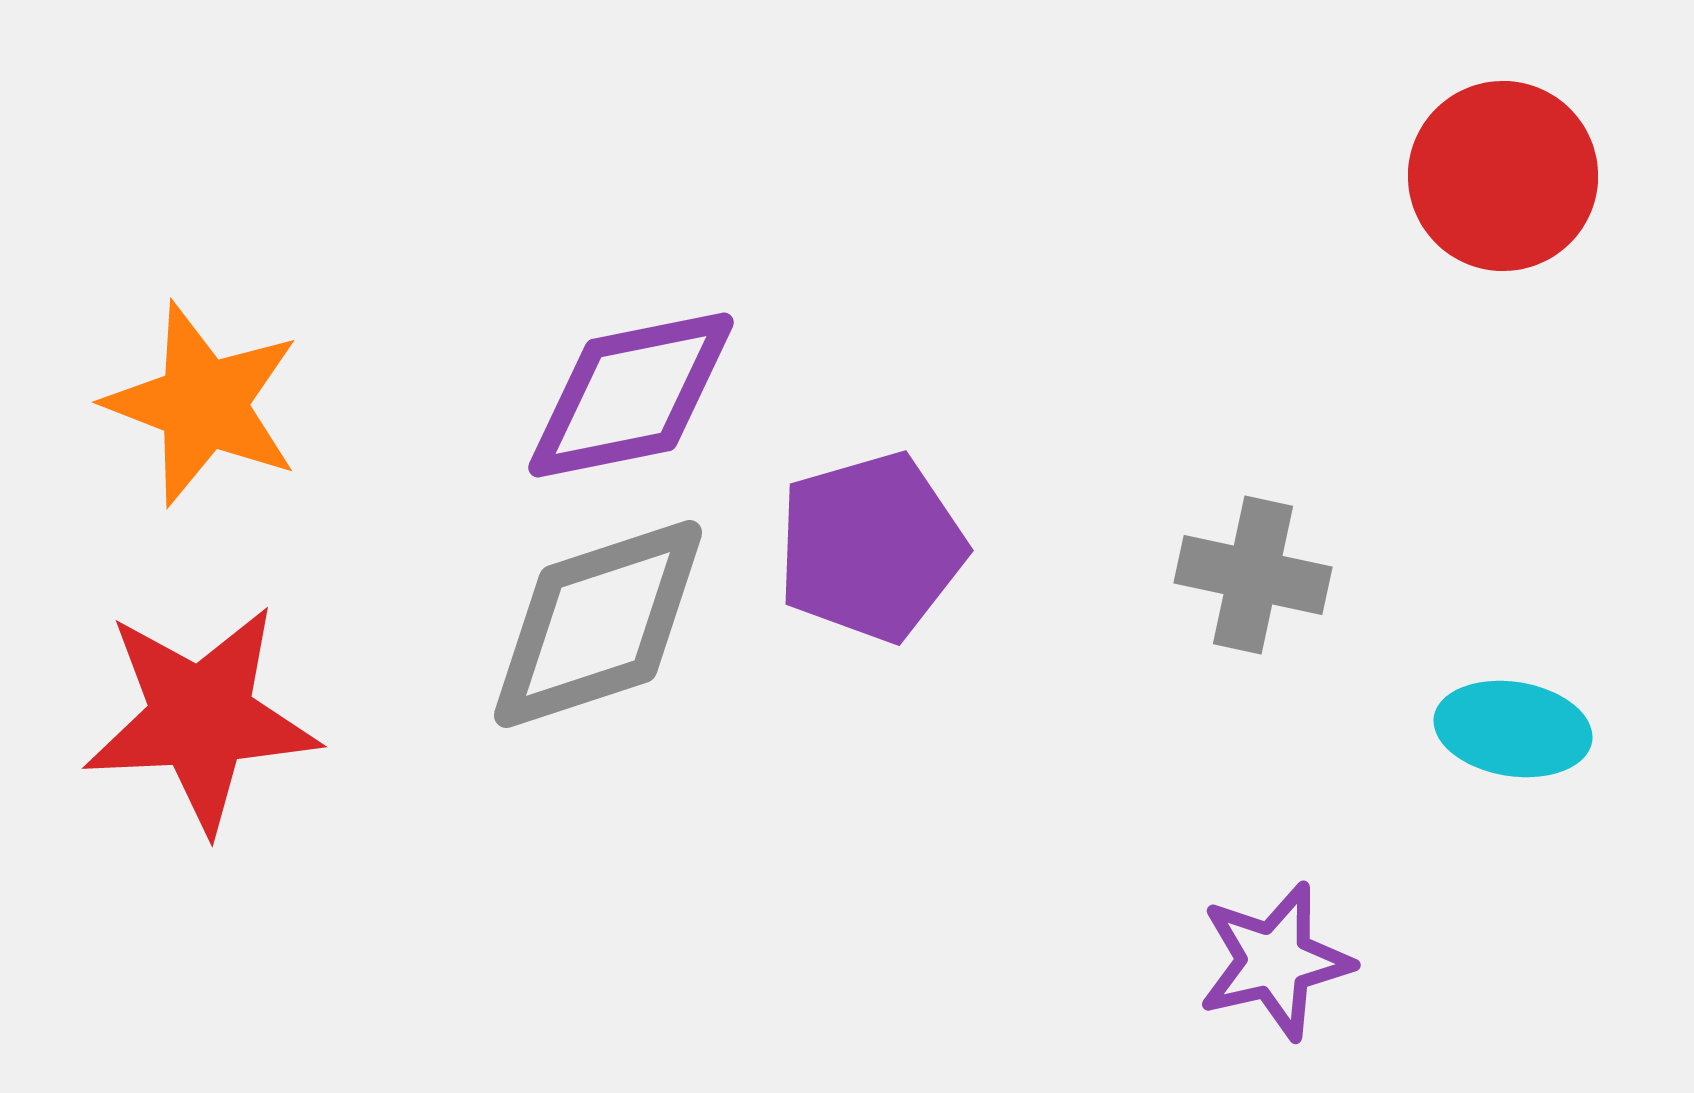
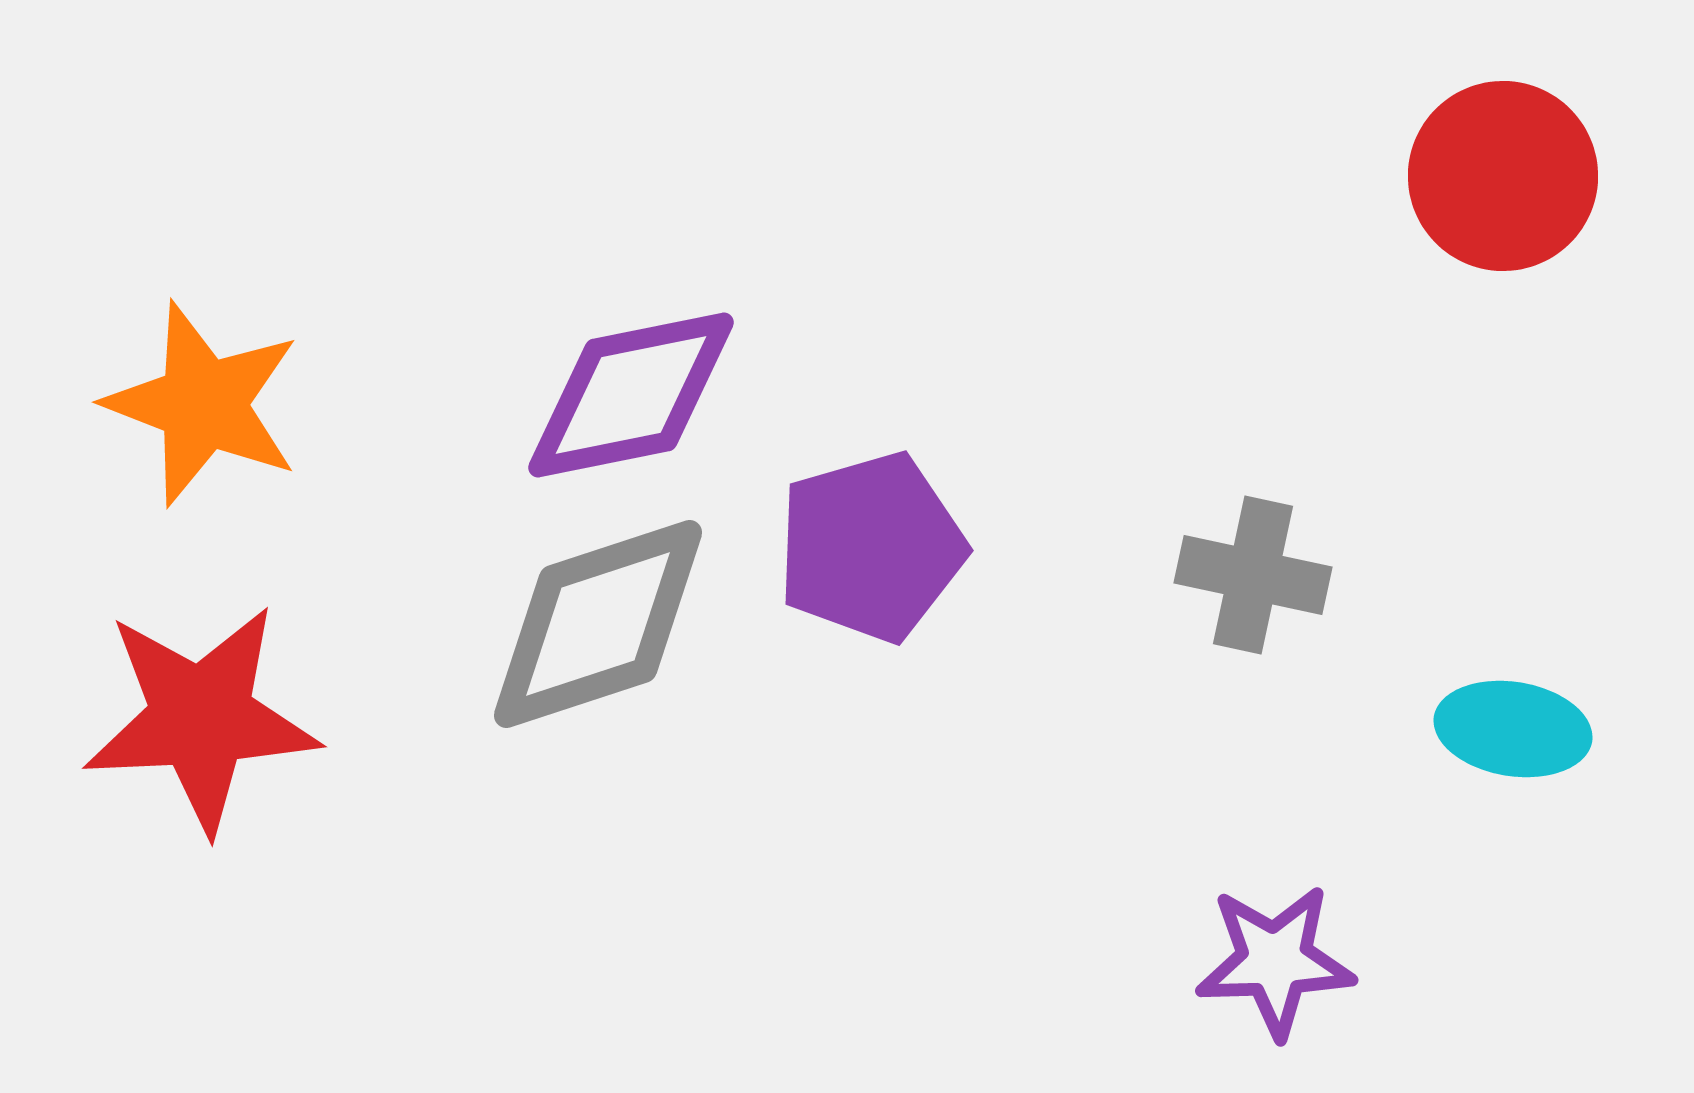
purple star: rotated 11 degrees clockwise
